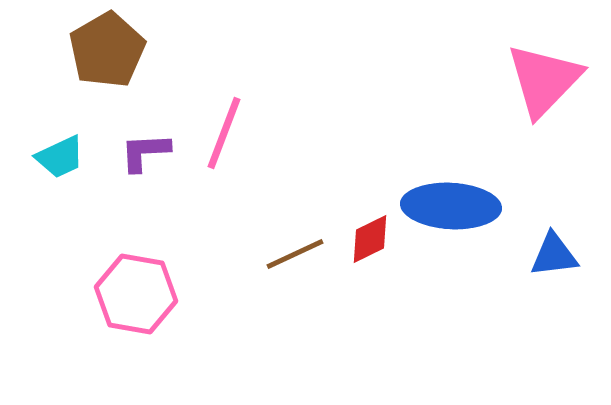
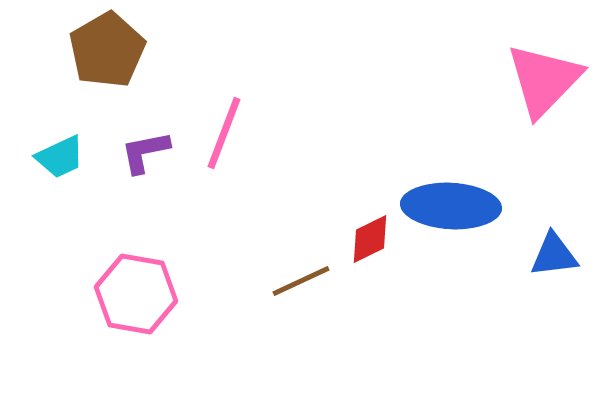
purple L-shape: rotated 8 degrees counterclockwise
brown line: moved 6 px right, 27 px down
